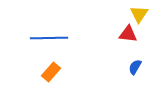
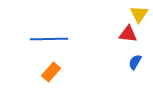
blue line: moved 1 px down
blue semicircle: moved 5 px up
